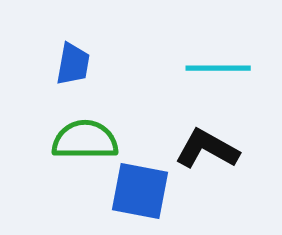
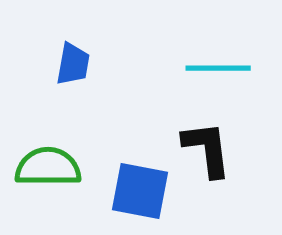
green semicircle: moved 37 px left, 27 px down
black L-shape: rotated 54 degrees clockwise
